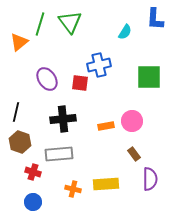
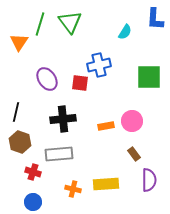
orange triangle: rotated 18 degrees counterclockwise
purple semicircle: moved 1 px left, 1 px down
